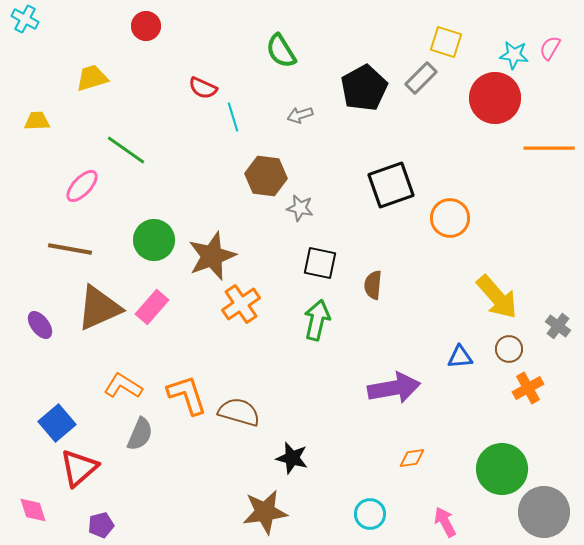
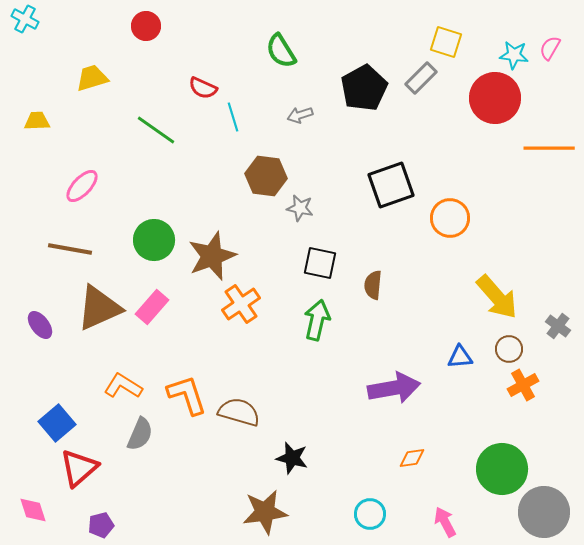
green line at (126, 150): moved 30 px right, 20 px up
orange cross at (528, 388): moved 5 px left, 3 px up
